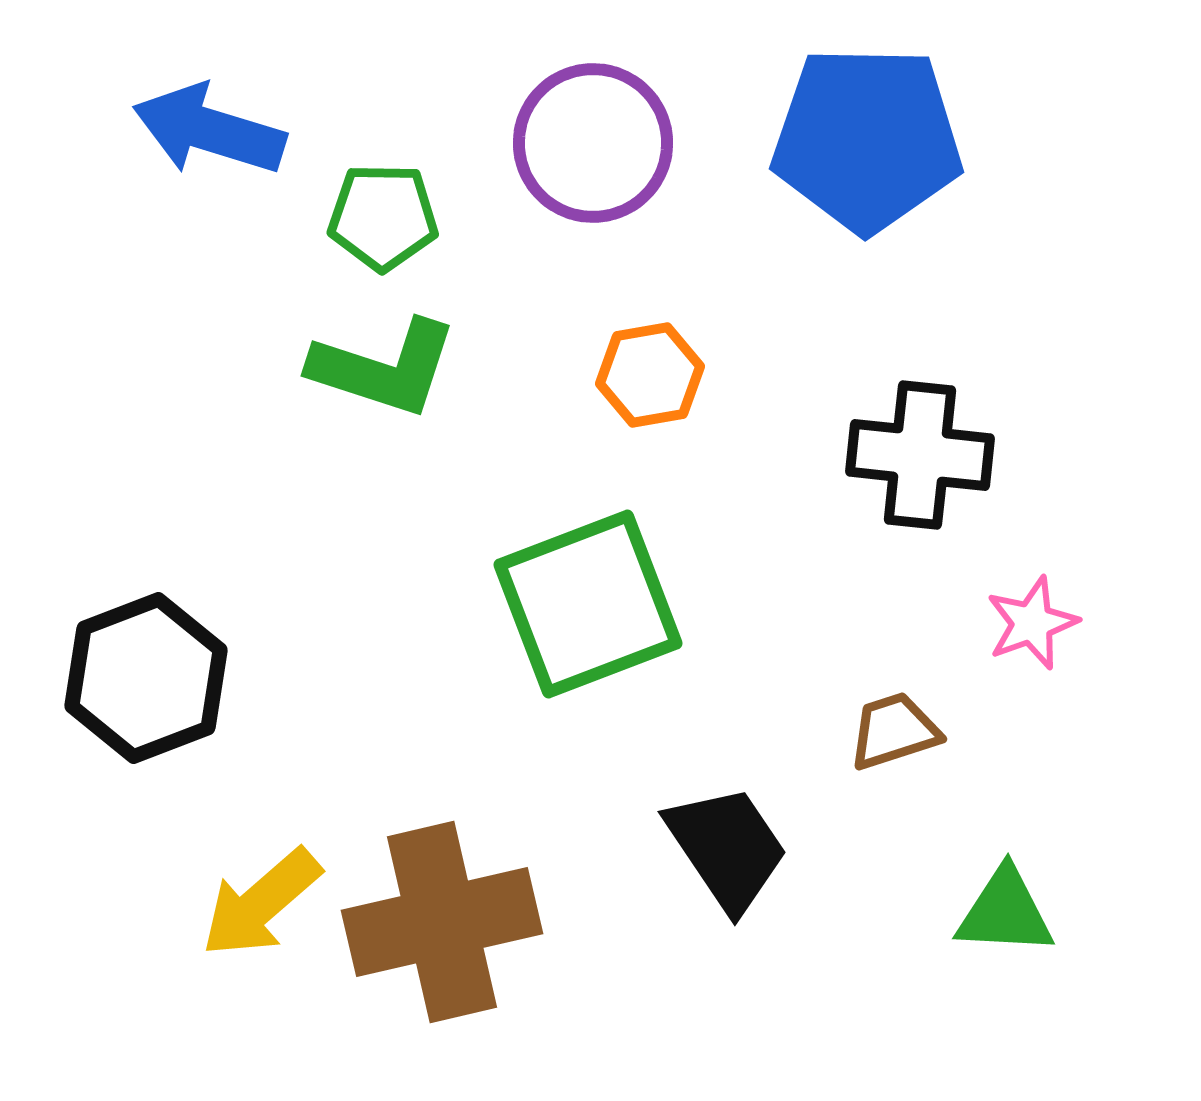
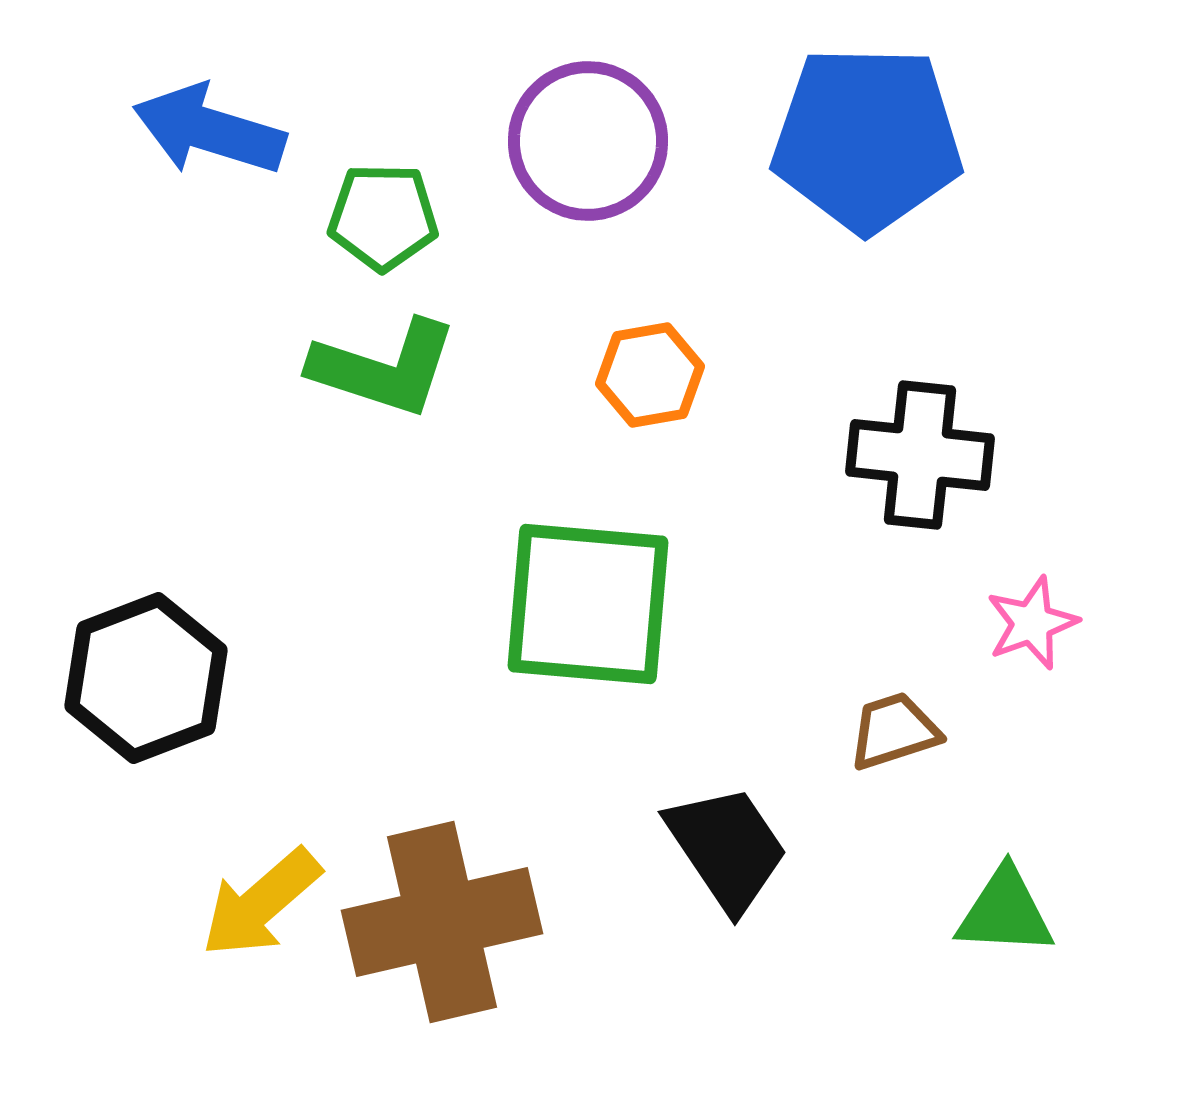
purple circle: moved 5 px left, 2 px up
green square: rotated 26 degrees clockwise
